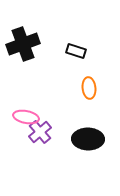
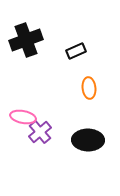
black cross: moved 3 px right, 4 px up
black rectangle: rotated 42 degrees counterclockwise
pink ellipse: moved 3 px left
black ellipse: moved 1 px down
